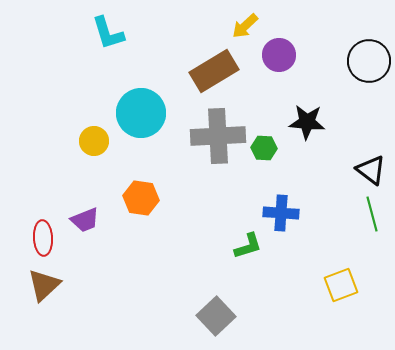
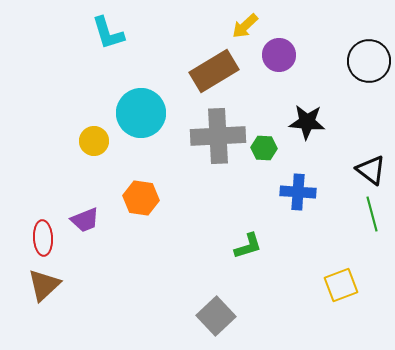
blue cross: moved 17 px right, 21 px up
